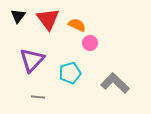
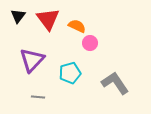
orange semicircle: moved 1 px down
gray L-shape: rotated 12 degrees clockwise
